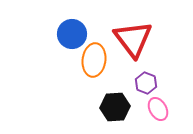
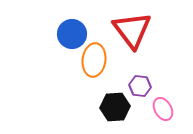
red triangle: moved 1 px left, 9 px up
purple hexagon: moved 6 px left, 3 px down; rotated 15 degrees counterclockwise
pink ellipse: moved 5 px right
